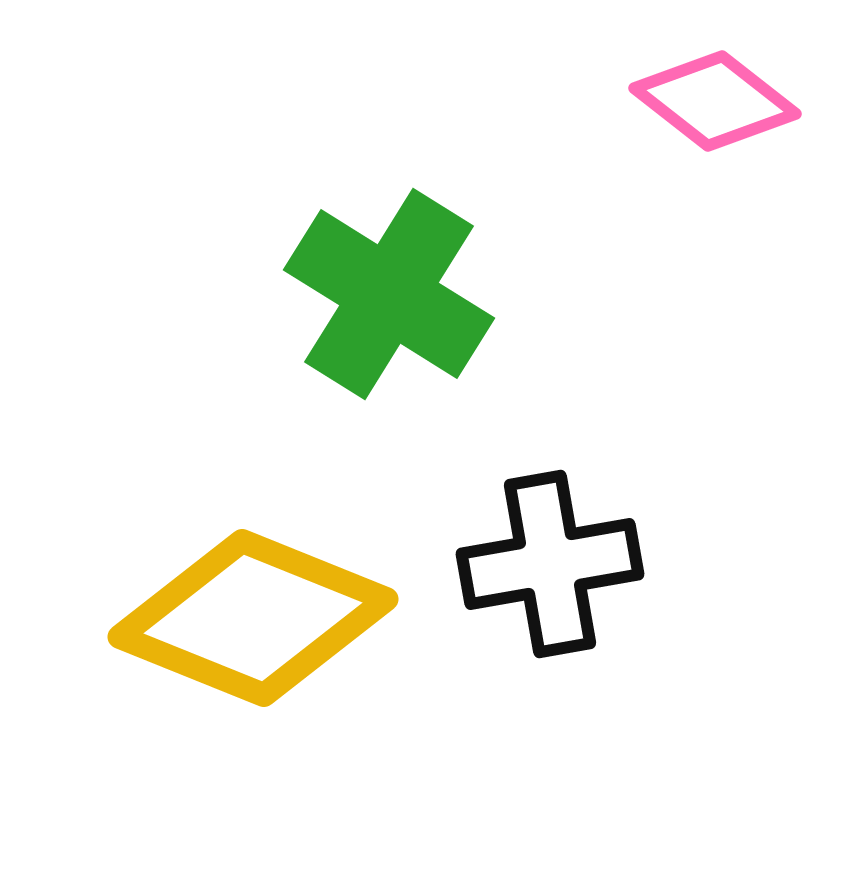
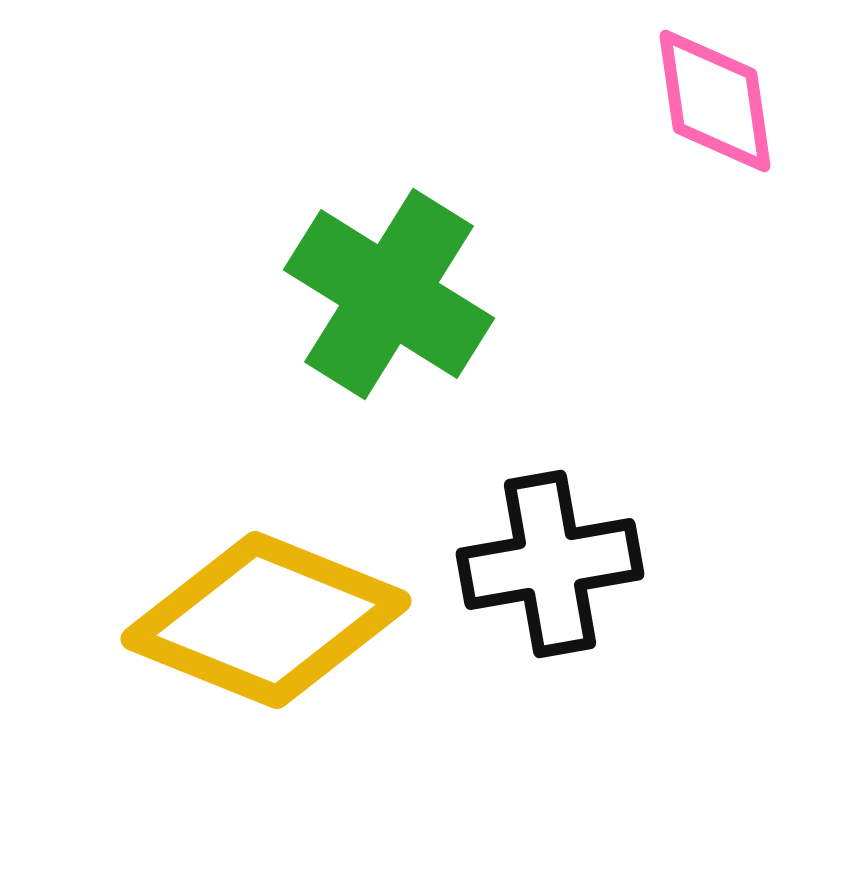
pink diamond: rotated 44 degrees clockwise
yellow diamond: moved 13 px right, 2 px down
